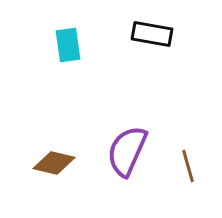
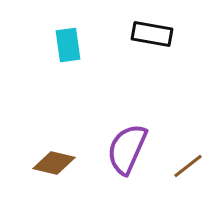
purple semicircle: moved 2 px up
brown line: rotated 68 degrees clockwise
